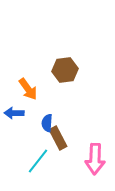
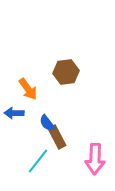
brown hexagon: moved 1 px right, 2 px down
blue semicircle: rotated 42 degrees counterclockwise
brown rectangle: moved 1 px left, 1 px up
